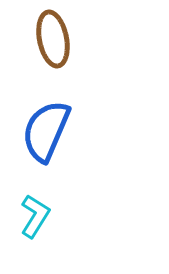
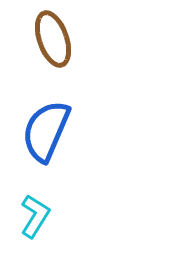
brown ellipse: rotated 8 degrees counterclockwise
